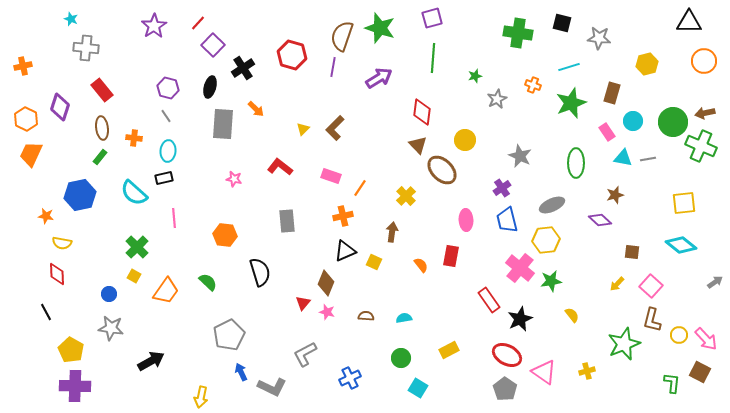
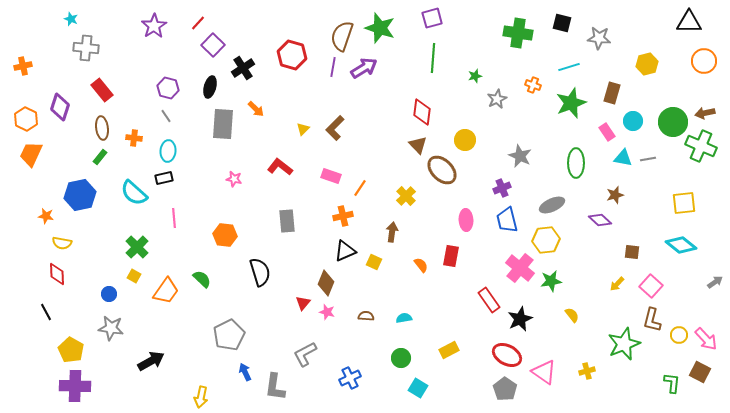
purple arrow at (379, 78): moved 15 px left, 10 px up
purple cross at (502, 188): rotated 12 degrees clockwise
green semicircle at (208, 282): moved 6 px left, 3 px up
blue arrow at (241, 372): moved 4 px right
gray L-shape at (272, 387): moved 3 px right; rotated 72 degrees clockwise
